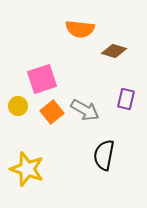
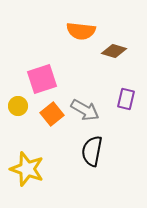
orange semicircle: moved 1 px right, 2 px down
orange square: moved 2 px down
black semicircle: moved 12 px left, 4 px up
